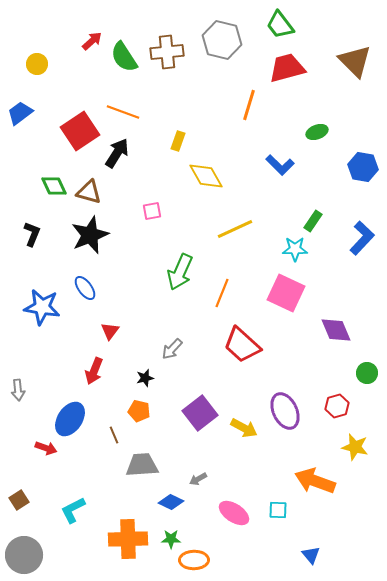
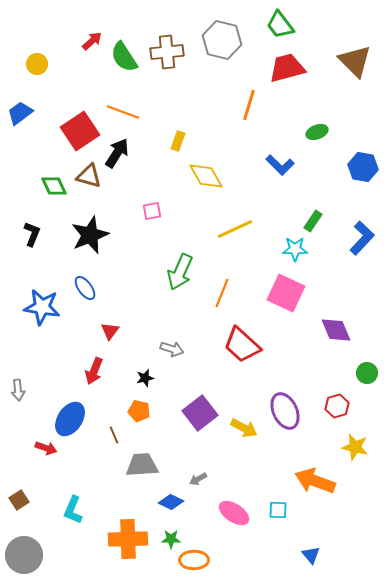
brown triangle at (89, 192): moved 16 px up
gray arrow at (172, 349): rotated 115 degrees counterclockwise
cyan L-shape at (73, 510): rotated 40 degrees counterclockwise
